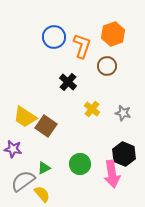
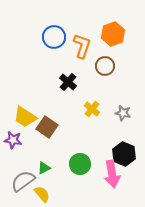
brown circle: moved 2 px left
brown square: moved 1 px right, 1 px down
purple star: moved 9 px up
